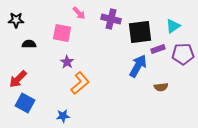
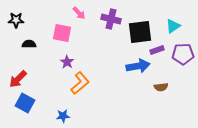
purple rectangle: moved 1 px left, 1 px down
blue arrow: rotated 50 degrees clockwise
